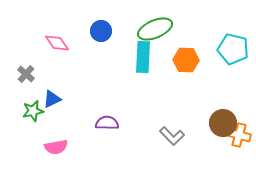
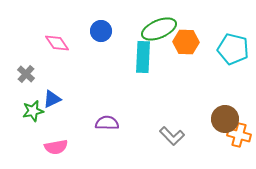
green ellipse: moved 4 px right
orange hexagon: moved 18 px up
brown circle: moved 2 px right, 4 px up
